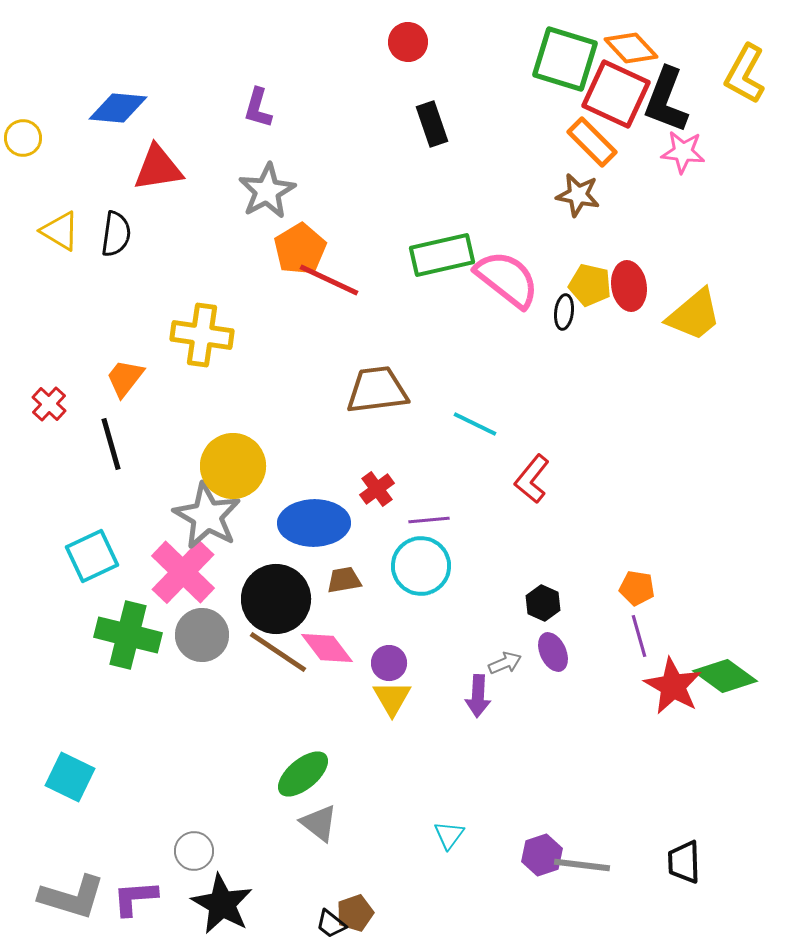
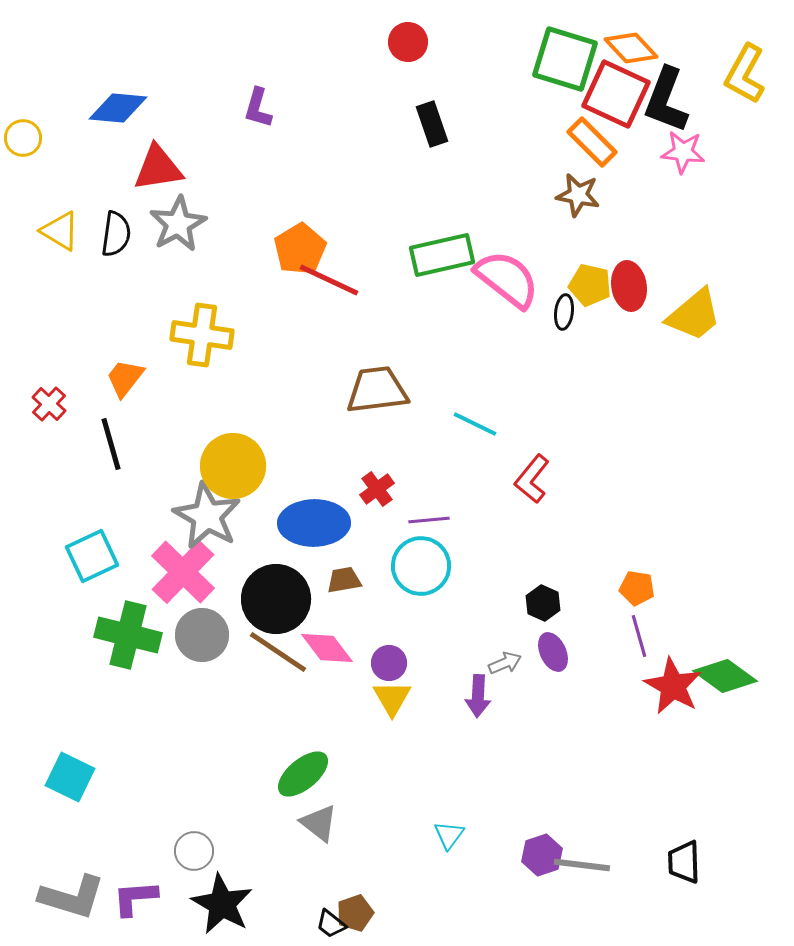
gray star at (267, 191): moved 89 px left, 33 px down
